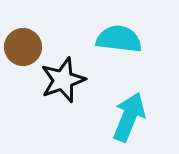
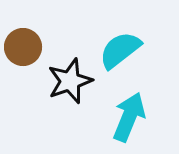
cyan semicircle: moved 1 px right, 11 px down; rotated 45 degrees counterclockwise
black star: moved 7 px right, 1 px down
